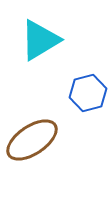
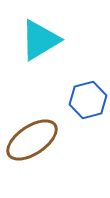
blue hexagon: moved 7 px down
